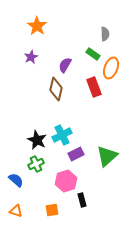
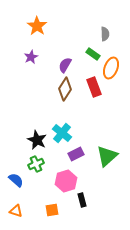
brown diamond: moved 9 px right; rotated 20 degrees clockwise
cyan cross: moved 2 px up; rotated 24 degrees counterclockwise
